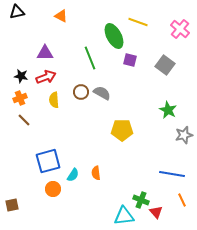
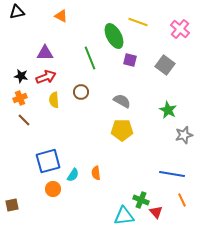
gray semicircle: moved 20 px right, 8 px down
